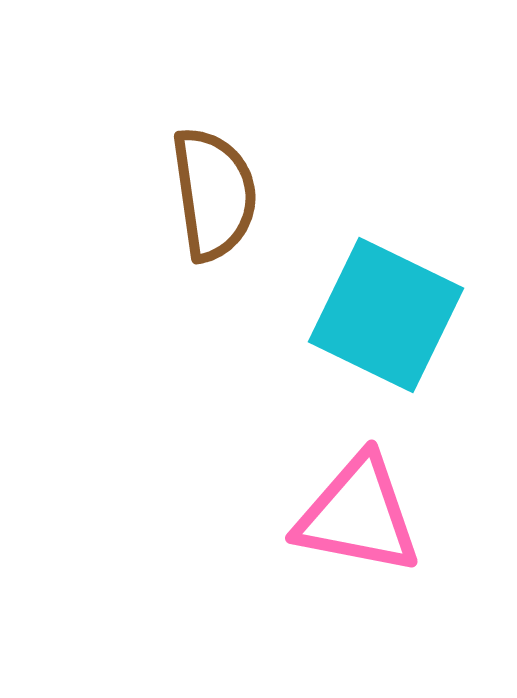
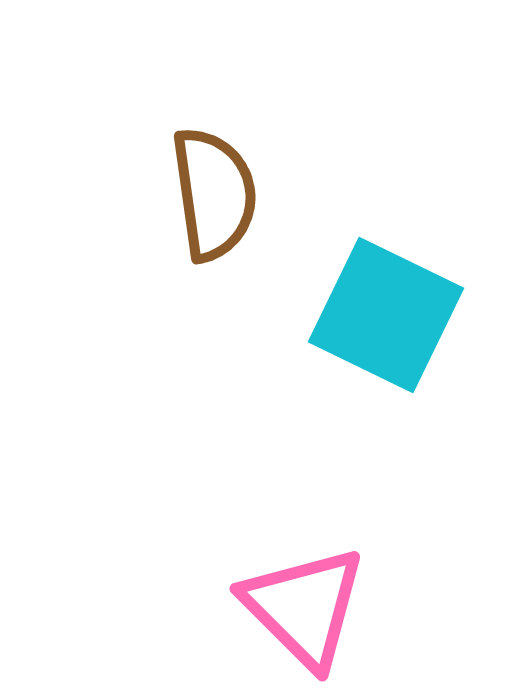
pink triangle: moved 54 px left, 92 px down; rotated 34 degrees clockwise
